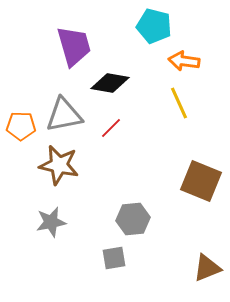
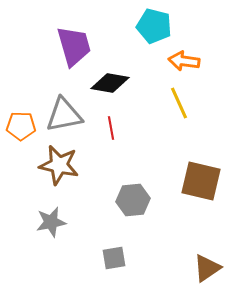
red line: rotated 55 degrees counterclockwise
brown square: rotated 9 degrees counterclockwise
gray hexagon: moved 19 px up
brown triangle: rotated 12 degrees counterclockwise
